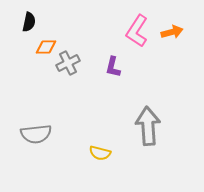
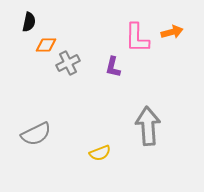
pink L-shape: moved 7 px down; rotated 32 degrees counterclockwise
orange diamond: moved 2 px up
gray semicircle: rotated 20 degrees counterclockwise
yellow semicircle: rotated 35 degrees counterclockwise
